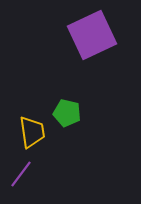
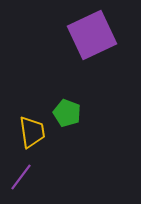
green pentagon: rotated 8 degrees clockwise
purple line: moved 3 px down
